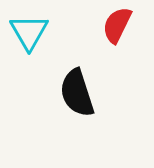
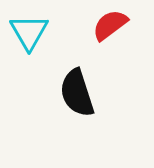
red semicircle: moved 7 px left; rotated 27 degrees clockwise
